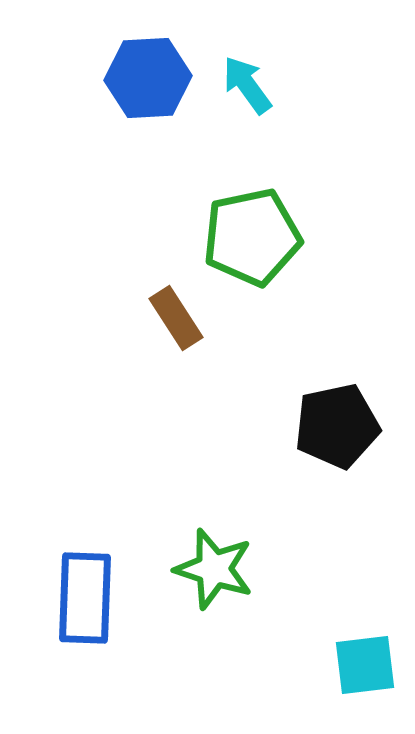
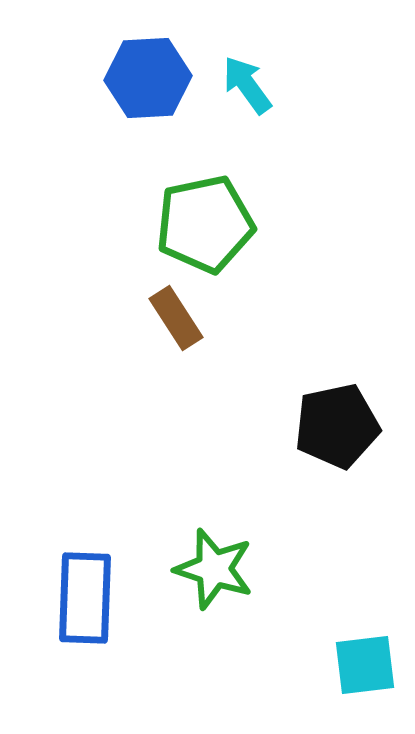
green pentagon: moved 47 px left, 13 px up
